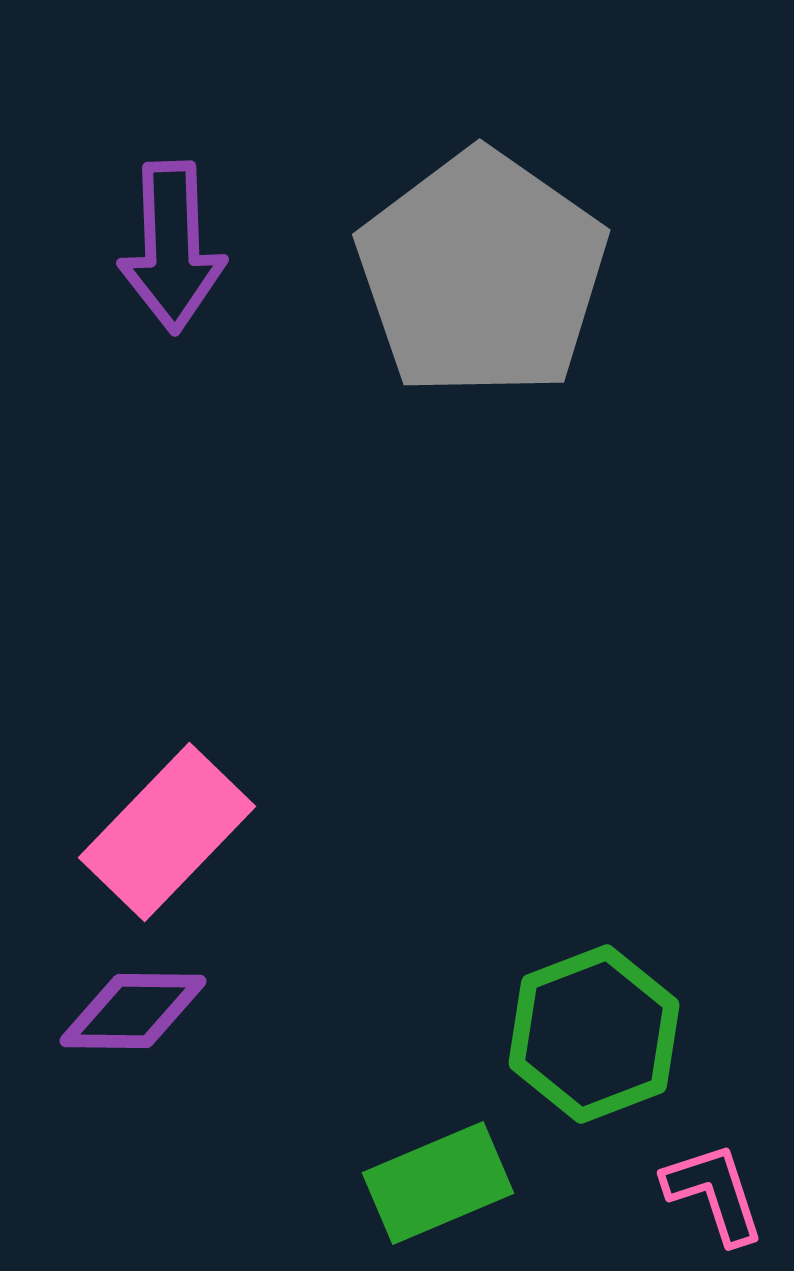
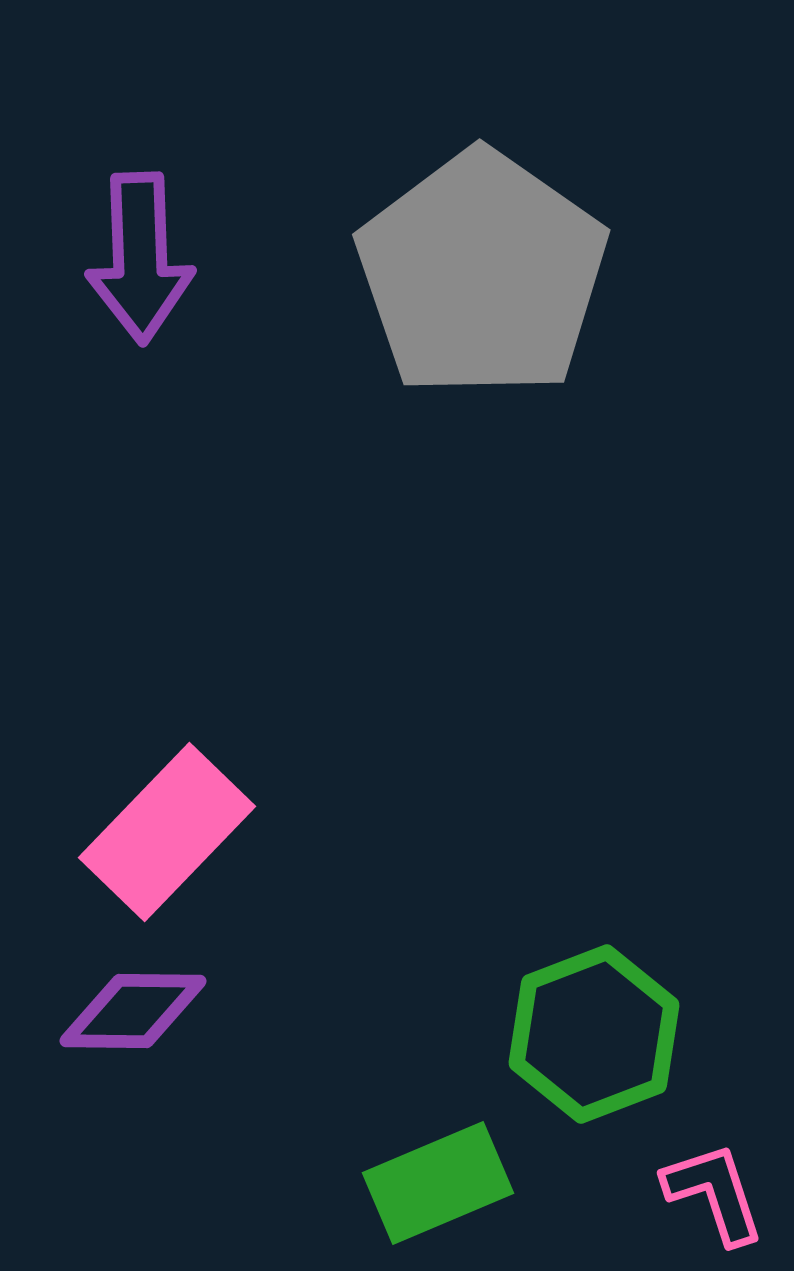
purple arrow: moved 32 px left, 11 px down
